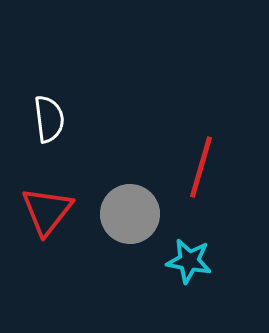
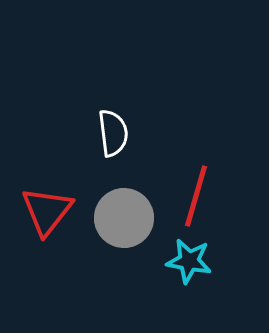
white semicircle: moved 64 px right, 14 px down
red line: moved 5 px left, 29 px down
gray circle: moved 6 px left, 4 px down
